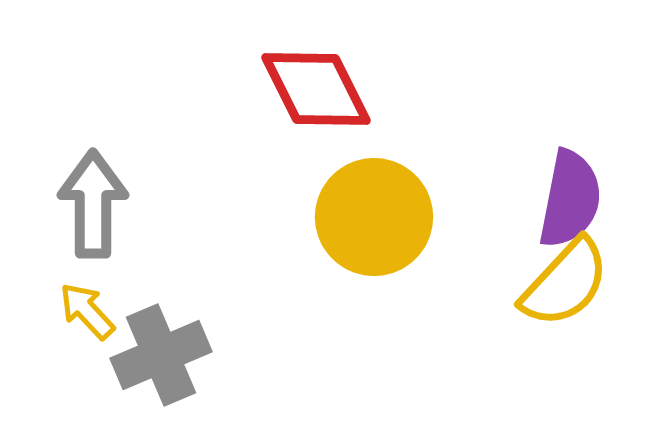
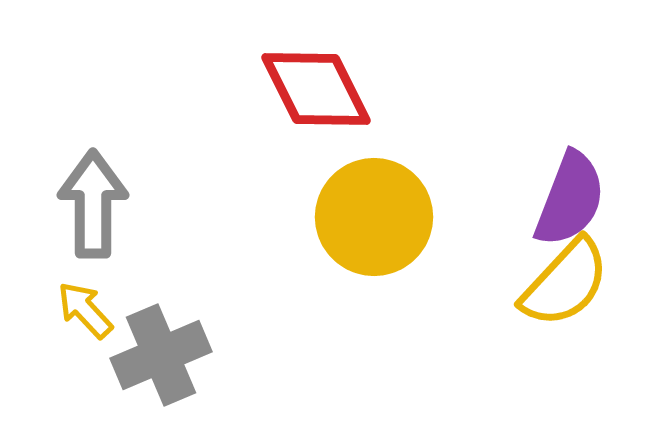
purple semicircle: rotated 10 degrees clockwise
yellow arrow: moved 2 px left, 1 px up
